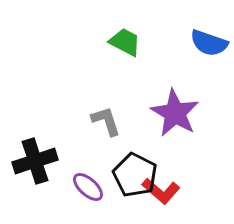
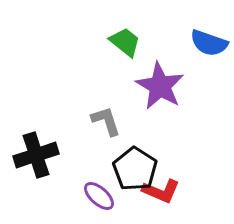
green trapezoid: rotated 12 degrees clockwise
purple star: moved 15 px left, 27 px up
black cross: moved 1 px right, 6 px up
black pentagon: moved 6 px up; rotated 6 degrees clockwise
purple ellipse: moved 11 px right, 9 px down
red L-shape: rotated 18 degrees counterclockwise
